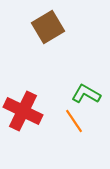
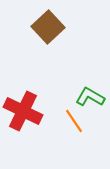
brown square: rotated 12 degrees counterclockwise
green L-shape: moved 4 px right, 3 px down
